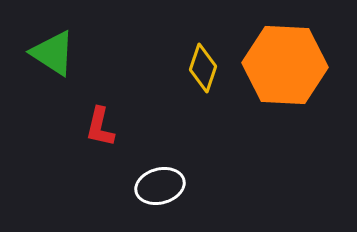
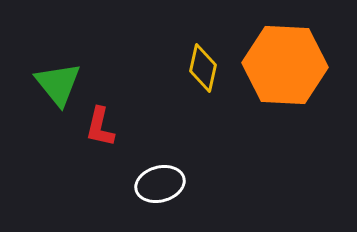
green triangle: moved 5 px right, 31 px down; rotated 18 degrees clockwise
yellow diamond: rotated 6 degrees counterclockwise
white ellipse: moved 2 px up
